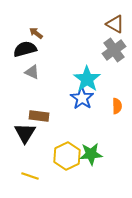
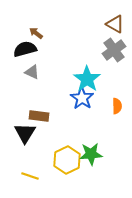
yellow hexagon: moved 4 px down
